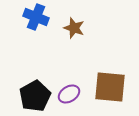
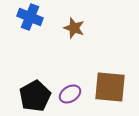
blue cross: moved 6 px left
purple ellipse: moved 1 px right
